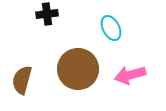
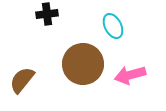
cyan ellipse: moved 2 px right, 2 px up
brown circle: moved 5 px right, 5 px up
brown semicircle: rotated 24 degrees clockwise
